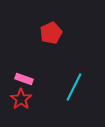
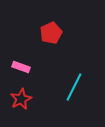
pink rectangle: moved 3 px left, 12 px up
red star: rotated 10 degrees clockwise
